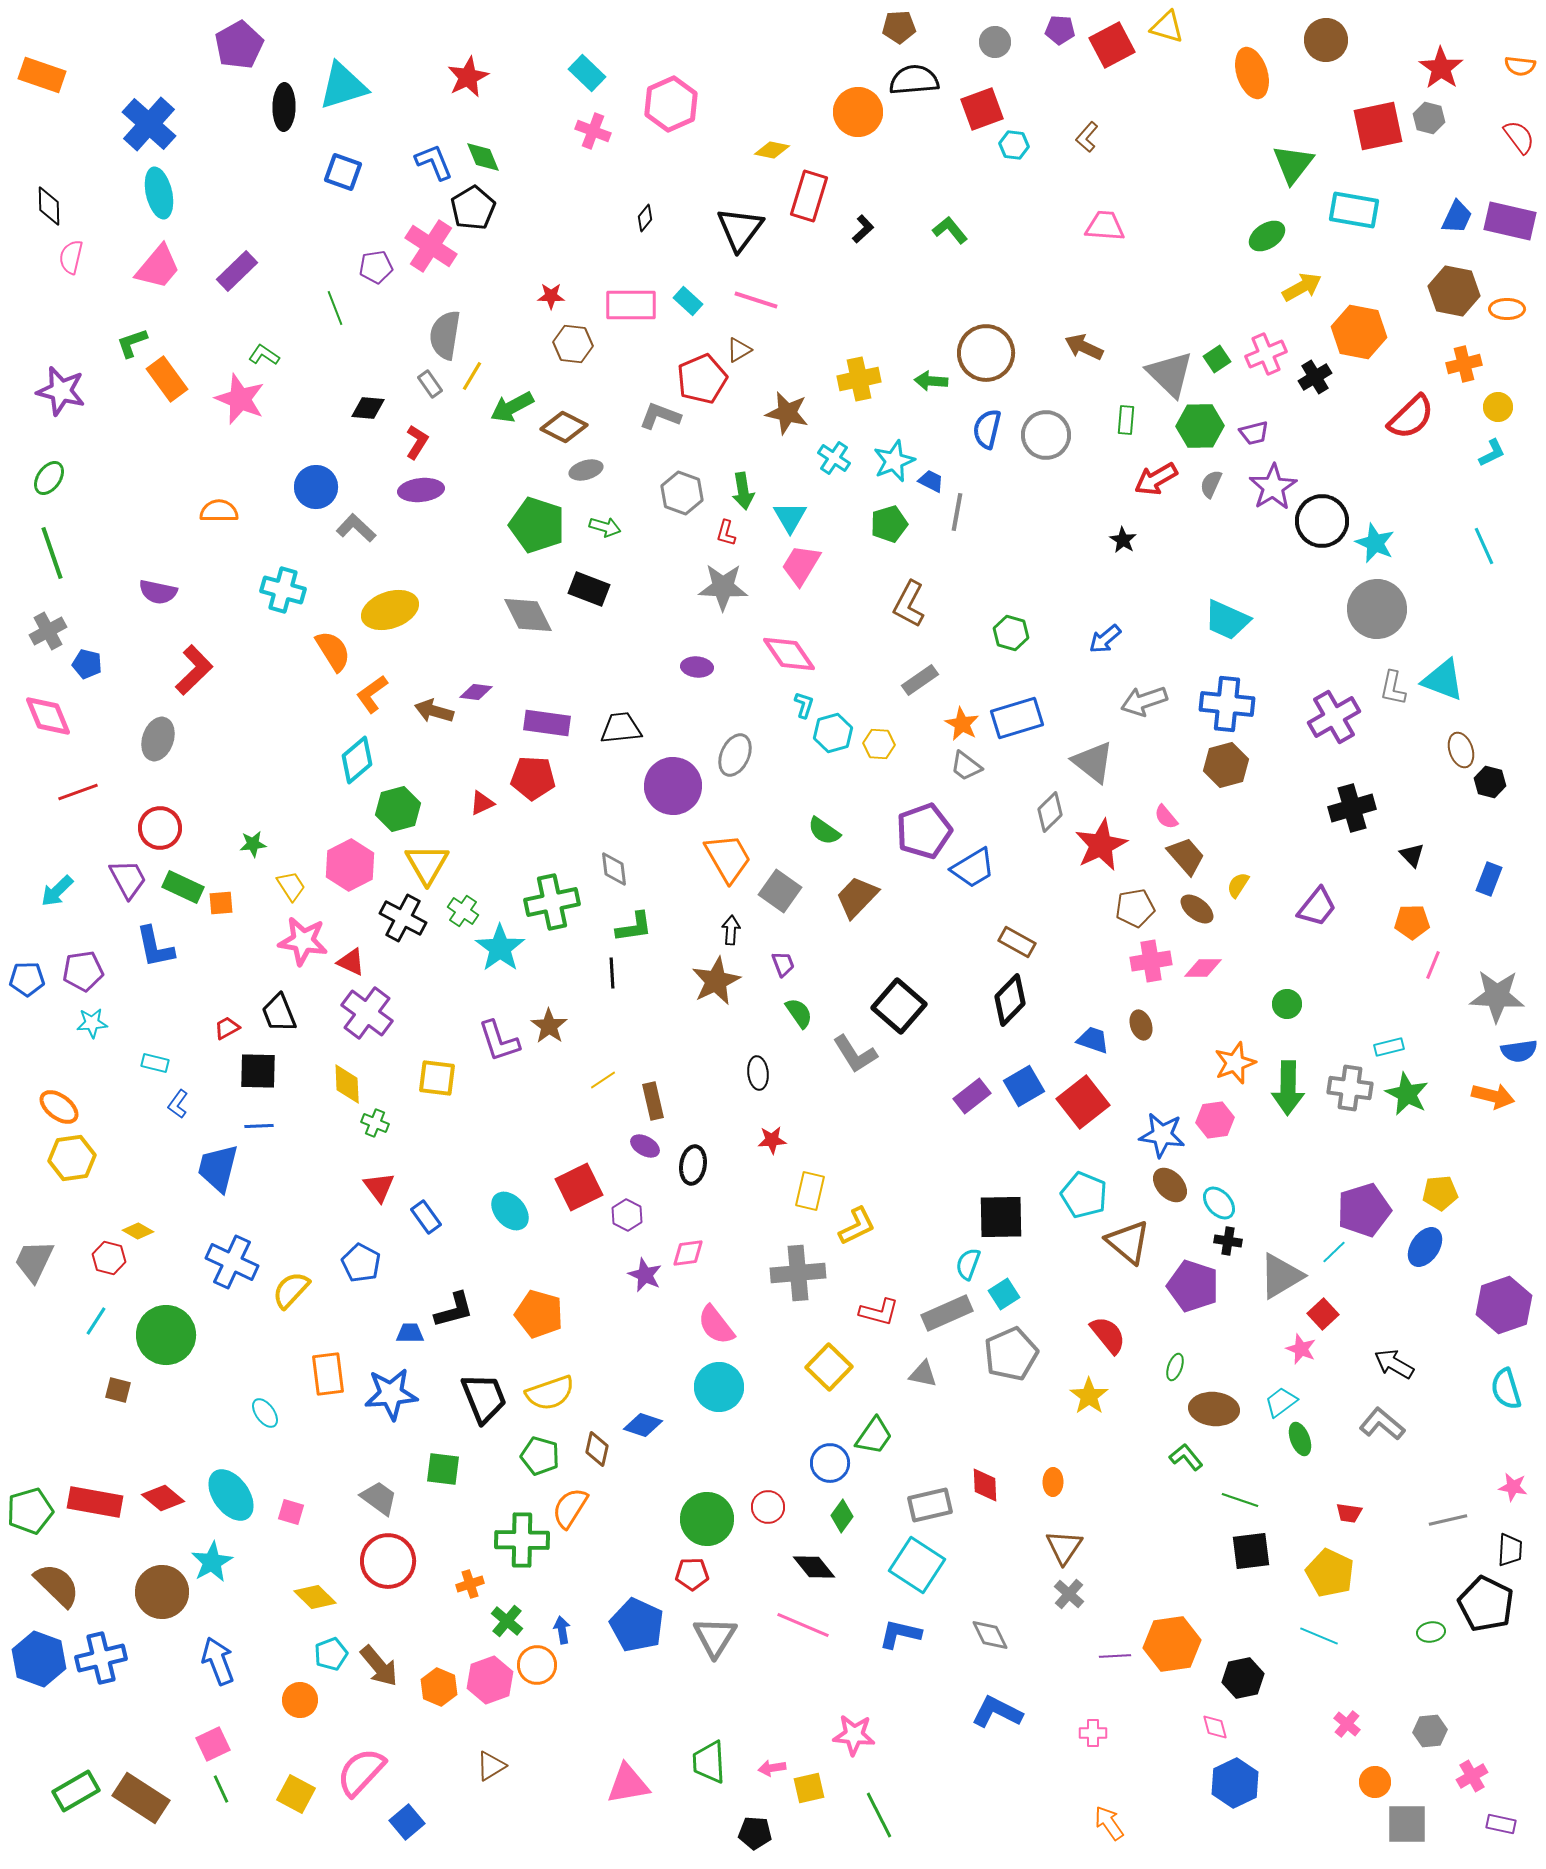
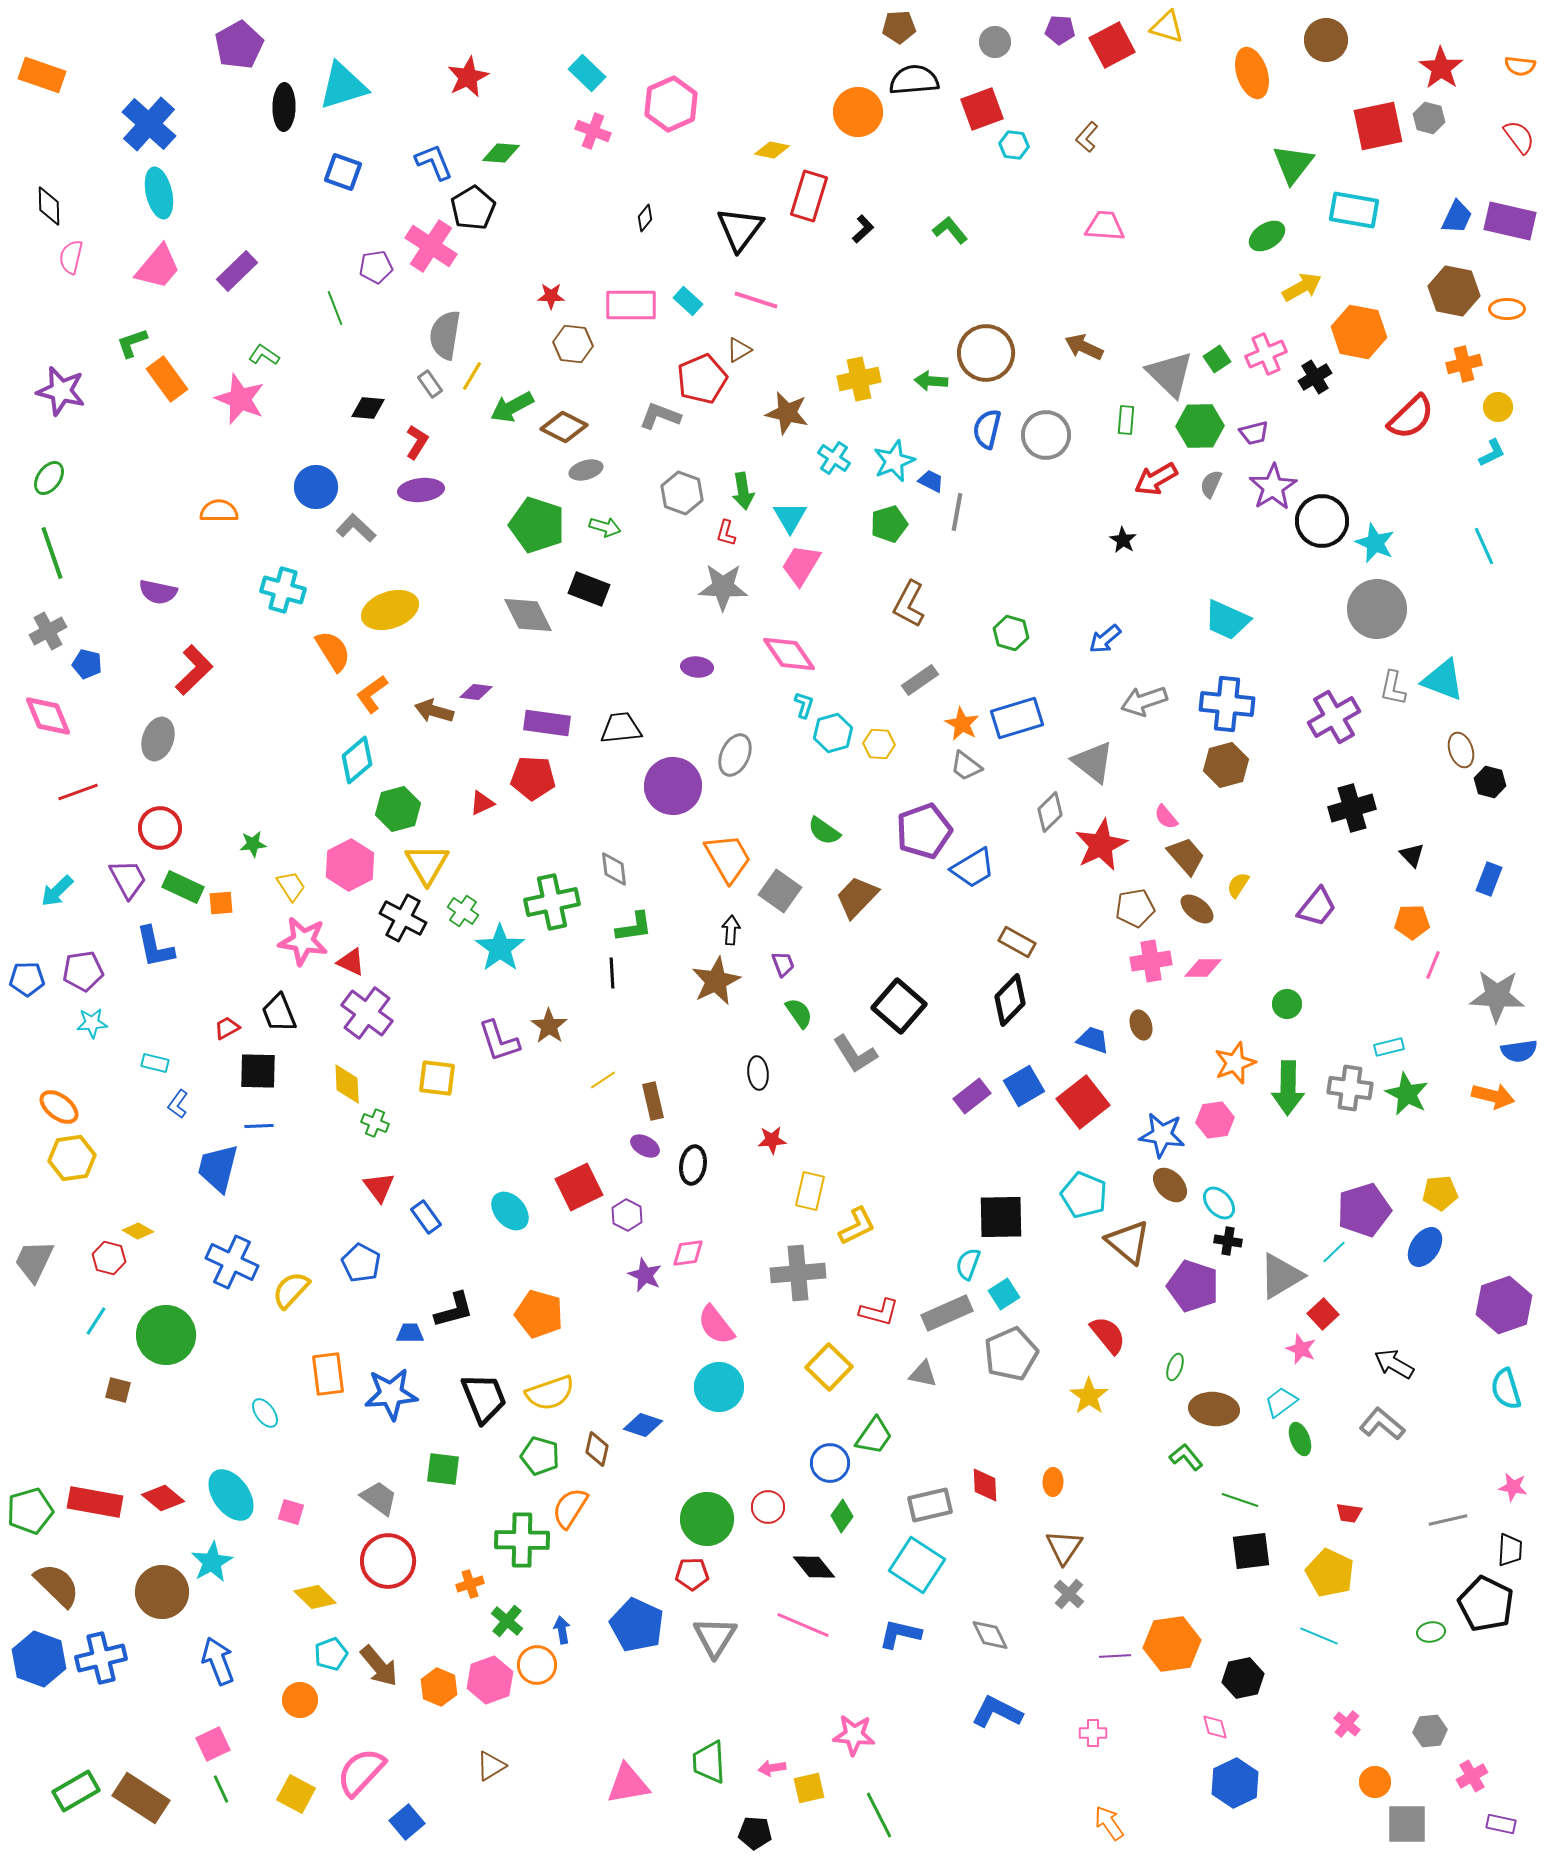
green diamond at (483, 157): moved 18 px right, 4 px up; rotated 63 degrees counterclockwise
